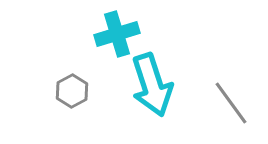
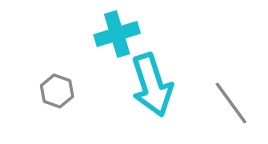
gray hexagon: moved 15 px left; rotated 12 degrees counterclockwise
